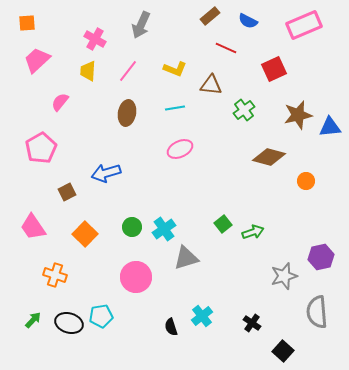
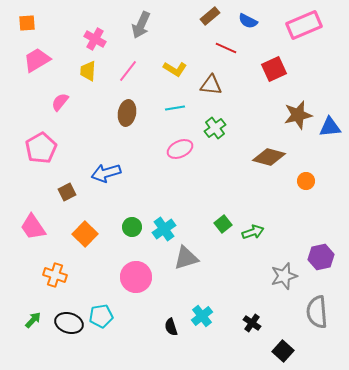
pink trapezoid at (37, 60): rotated 12 degrees clockwise
yellow L-shape at (175, 69): rotated 10 degrees clockwise
green cross at (244, 110): moved 29 px left, 18 px down
